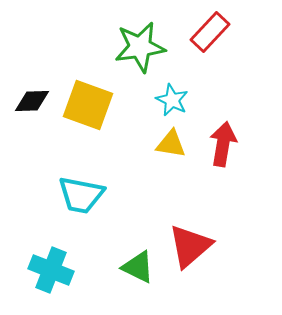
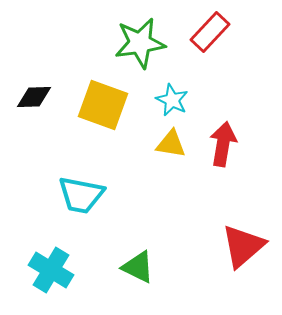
green star: moved 4 px up
black diamond: moved 2 px right, 4 px up
yellow square: moved 15 px right
red triangle: moved 53 px right
cyan cross: rotated 9 degrees clockwise
